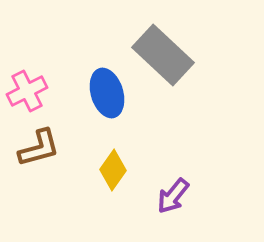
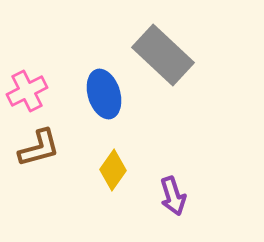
blue ellipse: moved 3 px left, 1 px down
purple arrow: rotated 57 degrees counterclockwise
